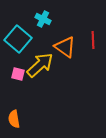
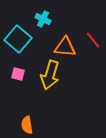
red line: rotated 36 degrees counterclockwise
orange triangle: rotated 30 degrees counterclockwise
yellow arrow: moved 10 px right, 10 px down; rotated 148 degrees clockwise
orange semicircle: moved 13 px right, 6 px down
